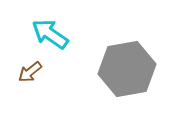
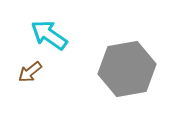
cyan arrow: moved 1 px left, 1 px down
